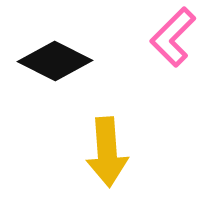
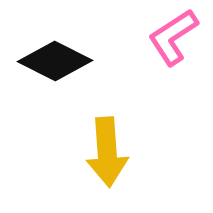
pink L-shape: rotated 12 degrees clockwise
